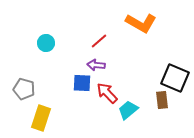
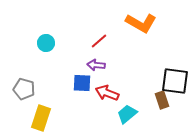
black square: moved 3 px down; rotated 16 degrees counterclockwise
red arrow: rotated 25 degrees counterclockwise
brown rectangle: rotated 12 degrees counterclockwise
cyan trapezoid: moved 1 px left, 4 px down
